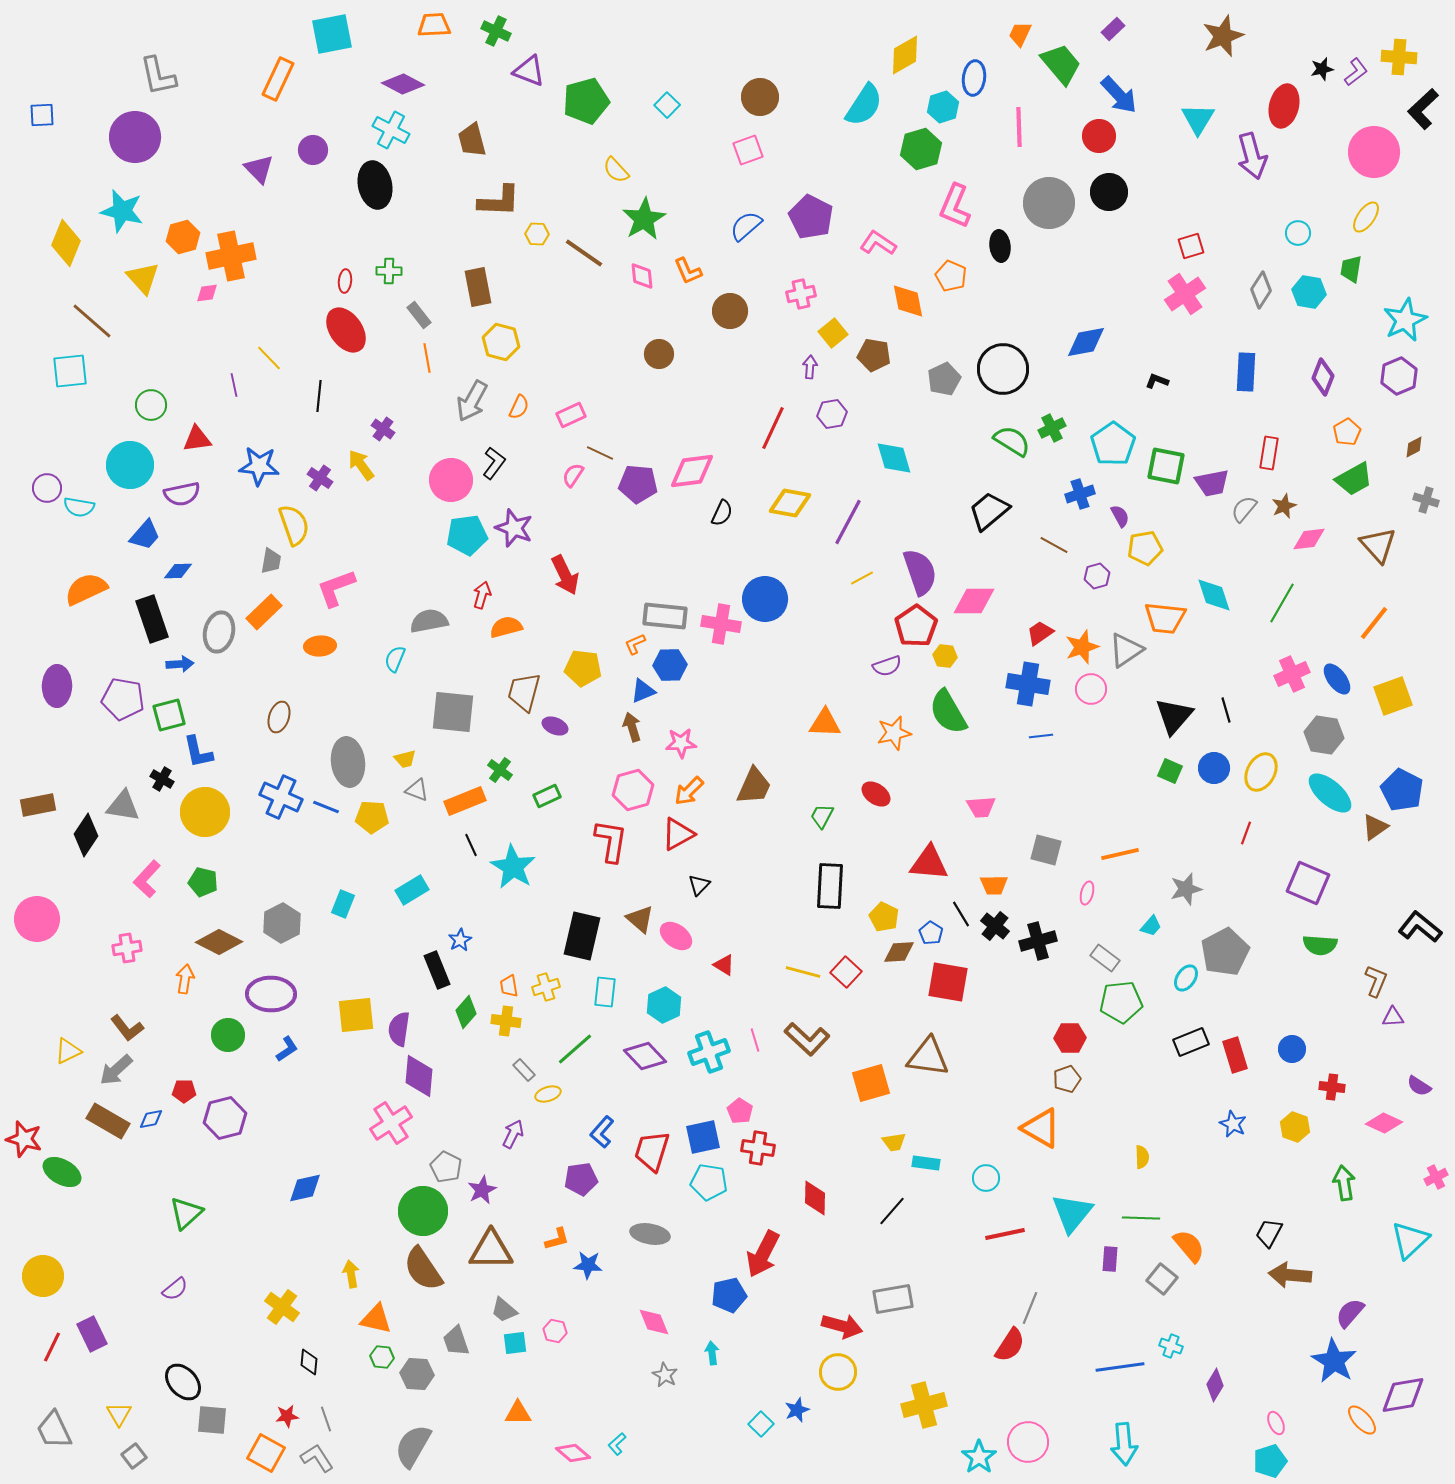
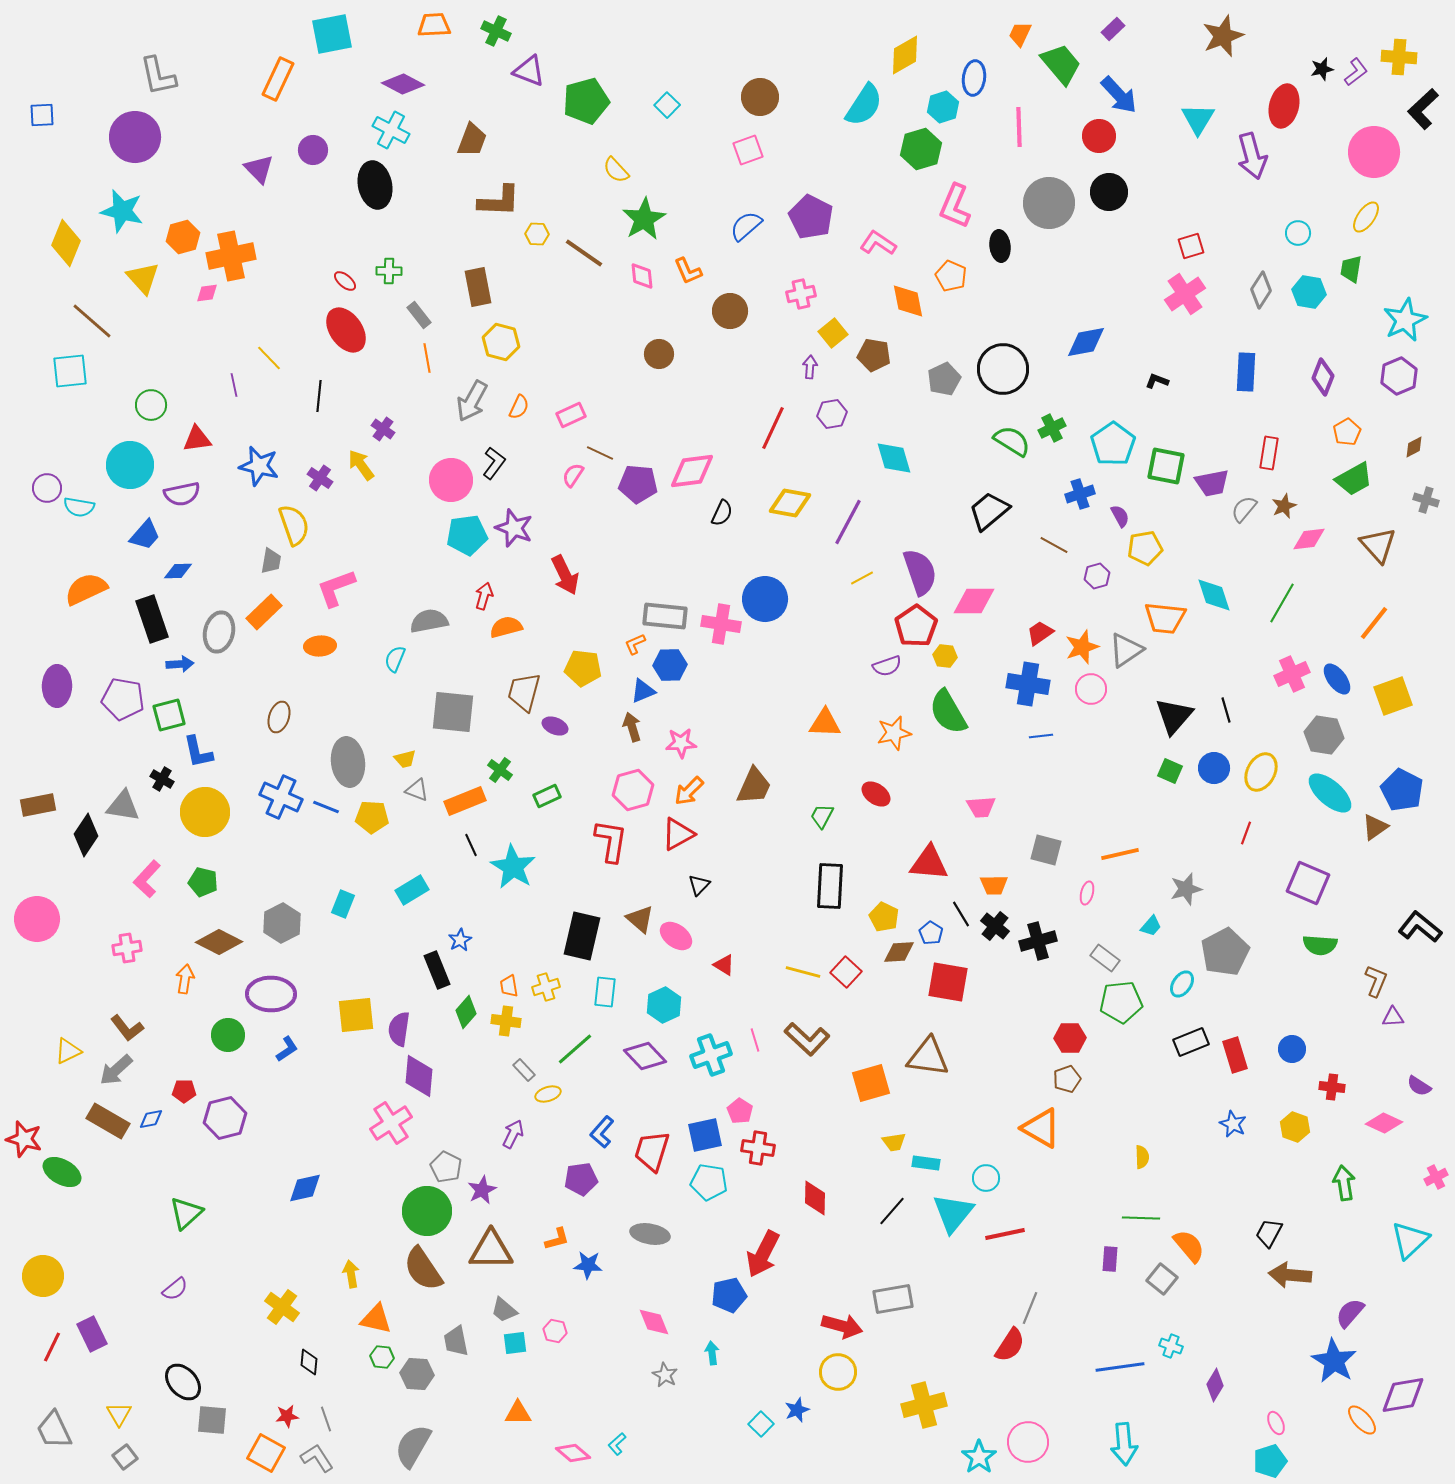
brown trapezoid at (472, 140): rotated 144 degrees counterclockwise
red ellipse at (345, 281): rotated 55 degrees counterclockwise
blue star at (259, 466): rotated 9 degrees clockwise
red arrow at (482, 595): moved 2 px right, 1 px down
cyan ellipse at (1186, 978): moved 4 px left, 6 px down
cyan cross at (709, 1052): moved 2 px right, 3 px down
blue square at (703, 1137): moved 2 px right, 2 px up
green circle at (423, 1211): moved 4 px right
cyan triangle at (1072, 1213): moved 119 px left
gray trapezoid at (456, 1341): rotated 8 degrees clockwise
gray square at (134, 1456): moved 9 px left, 1 px down
